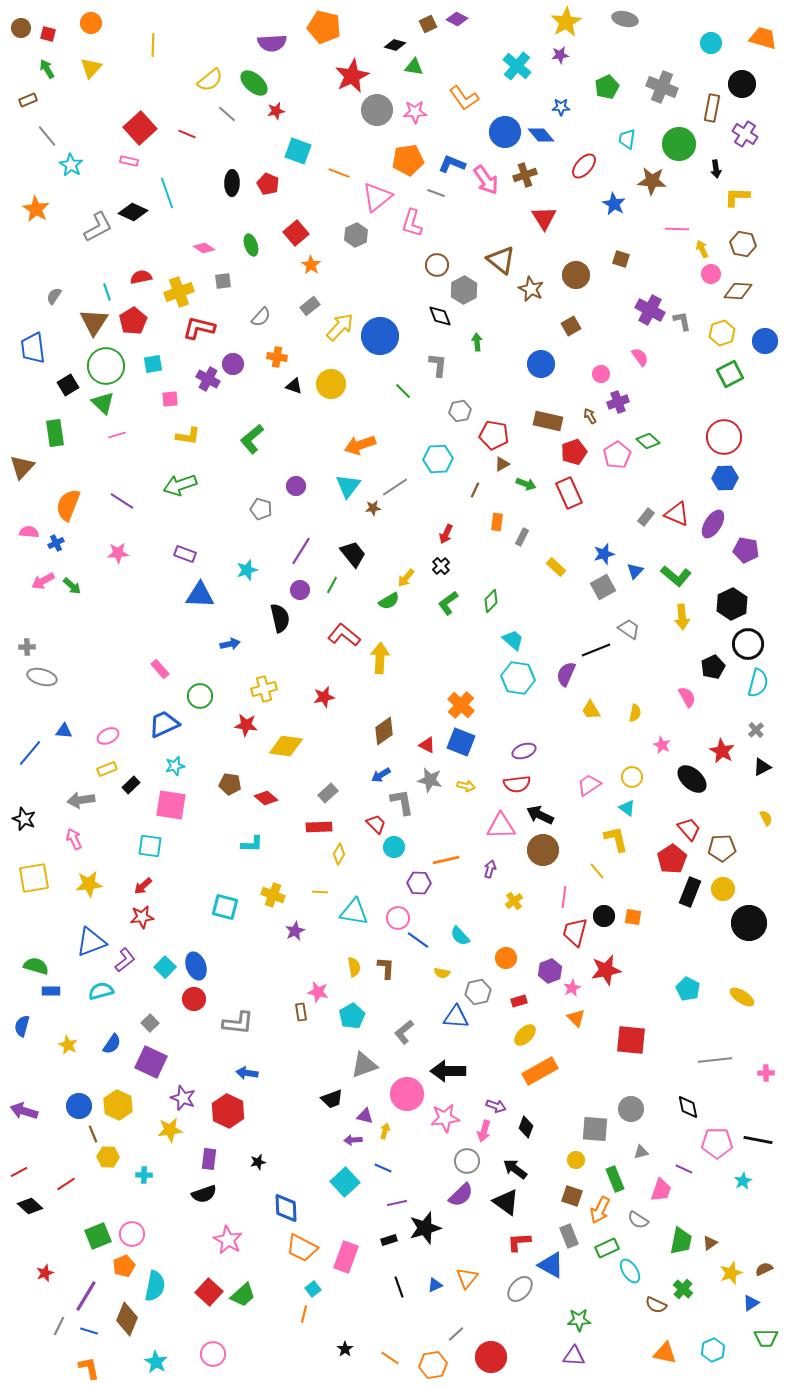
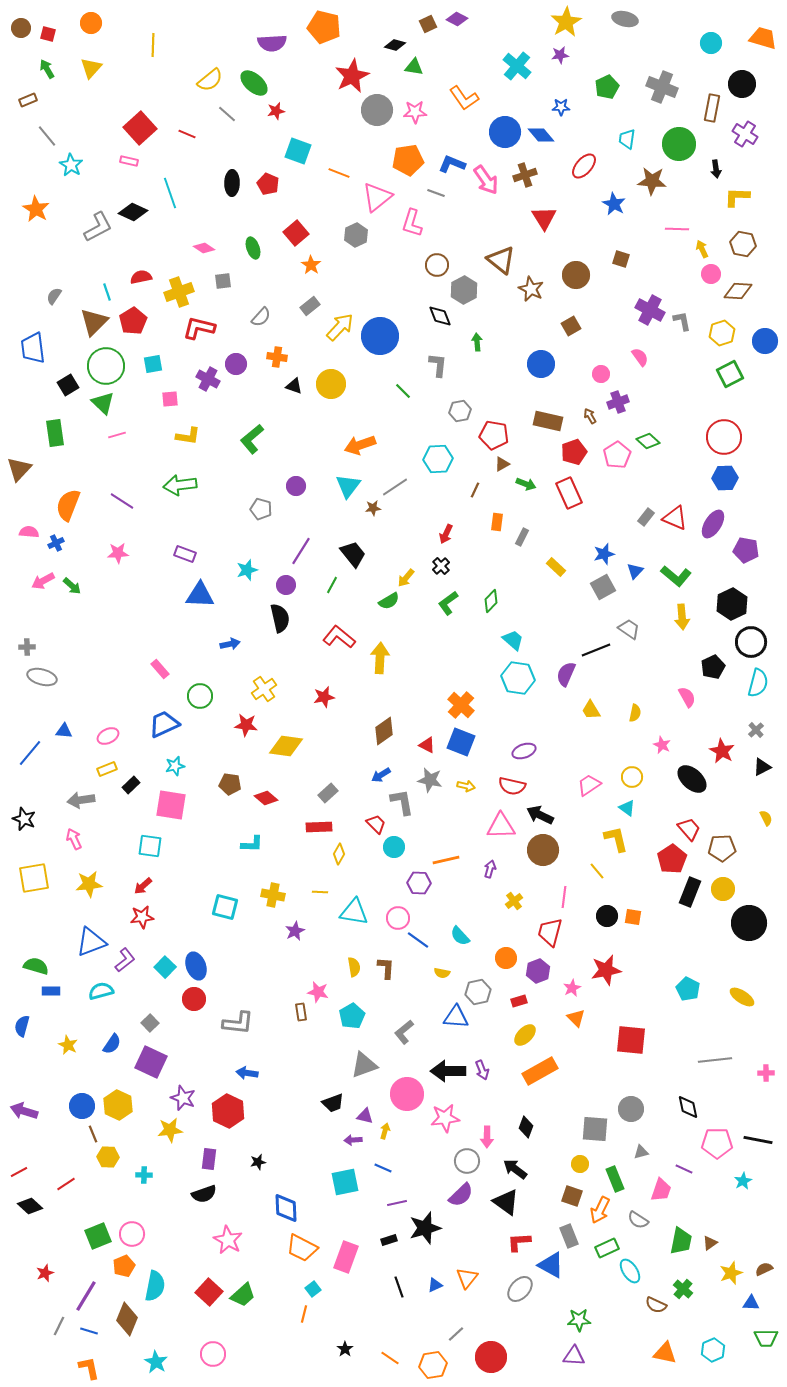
cyan line at (167, 193): moved 3 px right
green ellipse at (251, 245): moved 2 px right, 3 px down
brown triangle at (94, 322): rotated 12 degrees clockwise
purple circle at (233, 364): moved 3 px right
brown triangle at (22, 467): moved 3 px left, 2 px down
green arrow at (180, 485): rotated 12 degrees clockwise
red triangle at (677, 514): moved 2 px left, 4 px down
purple circle at (300, 590): moved 14 px left, 5 px up
red L-shape at (344, 635): moved 5 px left, 2 px down
black circle at (748, 644): moved 3 px right, 2 px up
yellow cross at (264, 689): rotated 20 degrees counterclockwise
red semicircle at (517, 784): moved 5 px left, 2 px down; rotated 20 degrees clockwise
yellow cross at (273, 895): rotated 10 degrees counterclockwise
black circle at (604, 916): moved 3 px right
red trapezoid at (575, 932): moved 25 px left
purple hexagon at (550, 971): moved 12 px left
black trapezoid at (332, 1099): moved 1 px right, 4 px down
blue circle at (79, 1106): moved 3 px right
purple arrow at (496, 1106): moved 14 px left, 36 px up; rotated 48 degrees clockwise
pink arrow at (484, 1131): moved 3 px right, 6 px down; rotated 15 degrees counterclockwise
yellow circle at (576, 1160): moved 4 px right, 4 px down
cyan square at (345, 1182): rotated 32 degrees clockwise
blue triangle at (751, 1303): rotated 36 degrees clockwise
